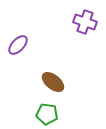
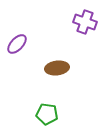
purple ellipse: moved 1 px left, 1 px up
brown ellipse: moved 4 px right, 14 px up; rotated 45 degrees counterclockwise
